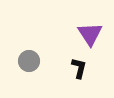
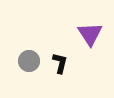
black L-shape: moved 19 px left, 5 px up
